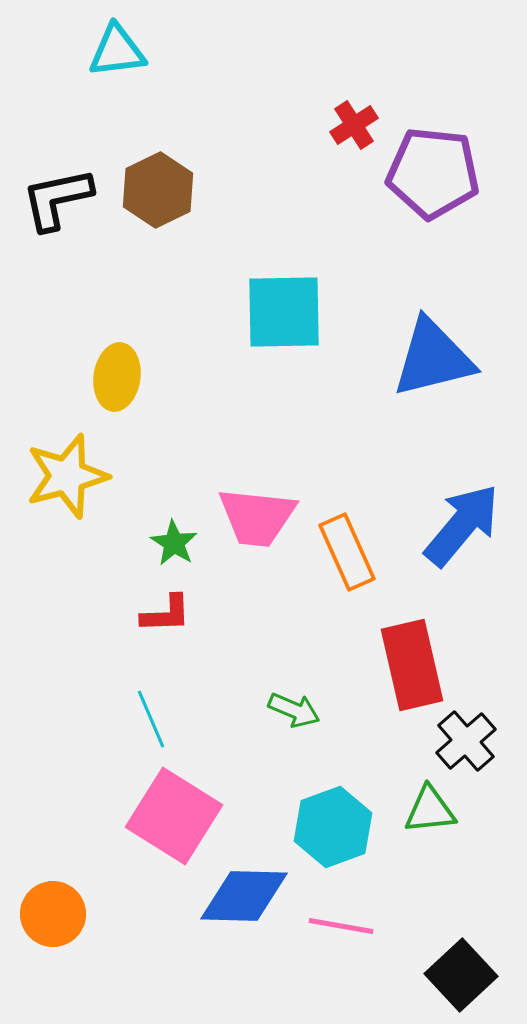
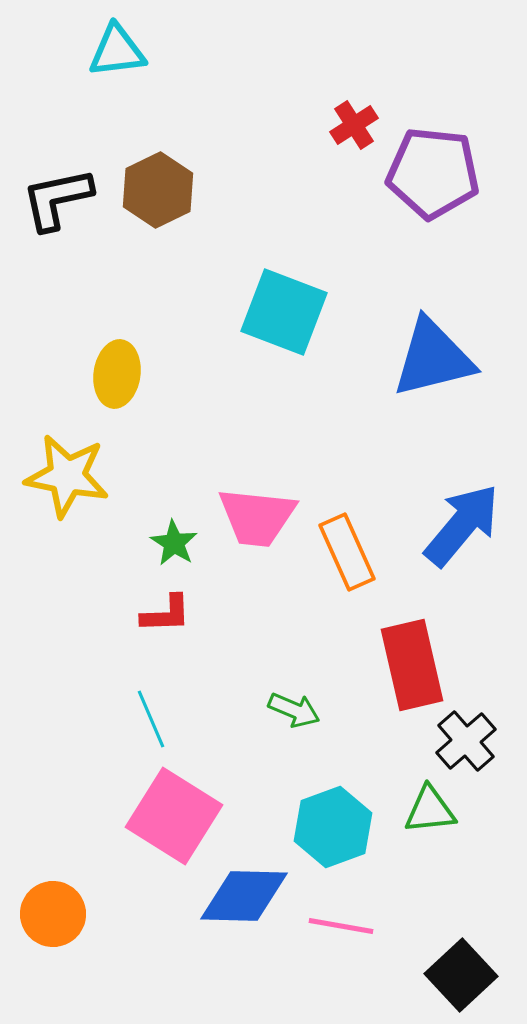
cyan square: rotated 22 degrees clockwise
yellow ellipse: moved 3 px up
yellow star: rotated 26 degrees clockwise
